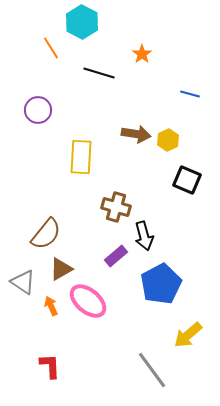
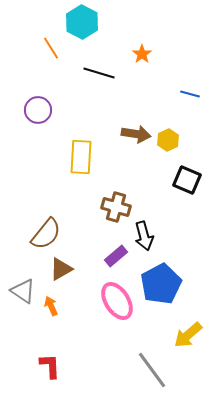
gray triangle: moved 9 px down
pink ellipse: moved 29 px right; rotated 18 degrees clockwise
